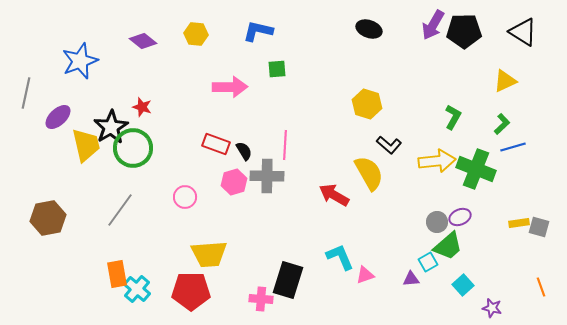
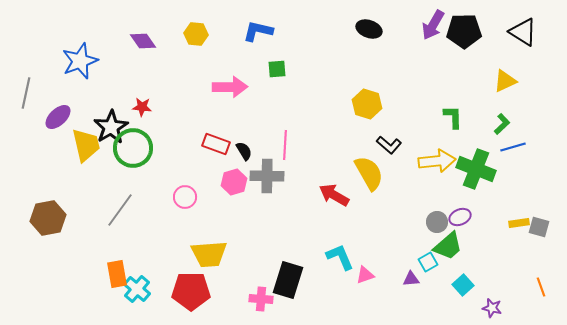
purple diamond at (143, 41): rotated 16 degrees clockwise
red star at (142, 107): rotated 12 degrees counterclockwise
green L-shape at (453, 117): rotated 30 degrees counterclockwise
